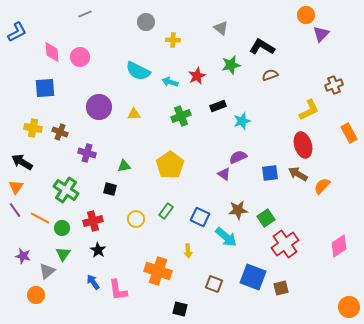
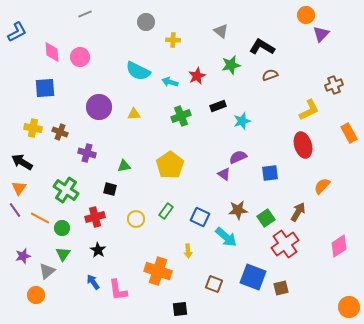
gray triangle at (221, 28): moved 3 px down
brown arrow at (298, 174): moved 38 px down; rotated 90 degrees clockwise
orange triangle at (16, 187): moved 3 px right, 1 px down
red cross at (93, 221): moved 2 px right, 4 px up
purple star at (23, 256): rotated 28 degrees counterclockwise
black square at (180, 309): rotated 21 degrees counterclockwise
